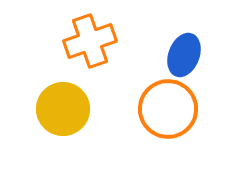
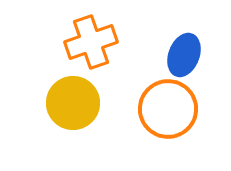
orange cross: moved 1 px right, 1 px down
yellow circle: moved 10 px right, 6 px up
